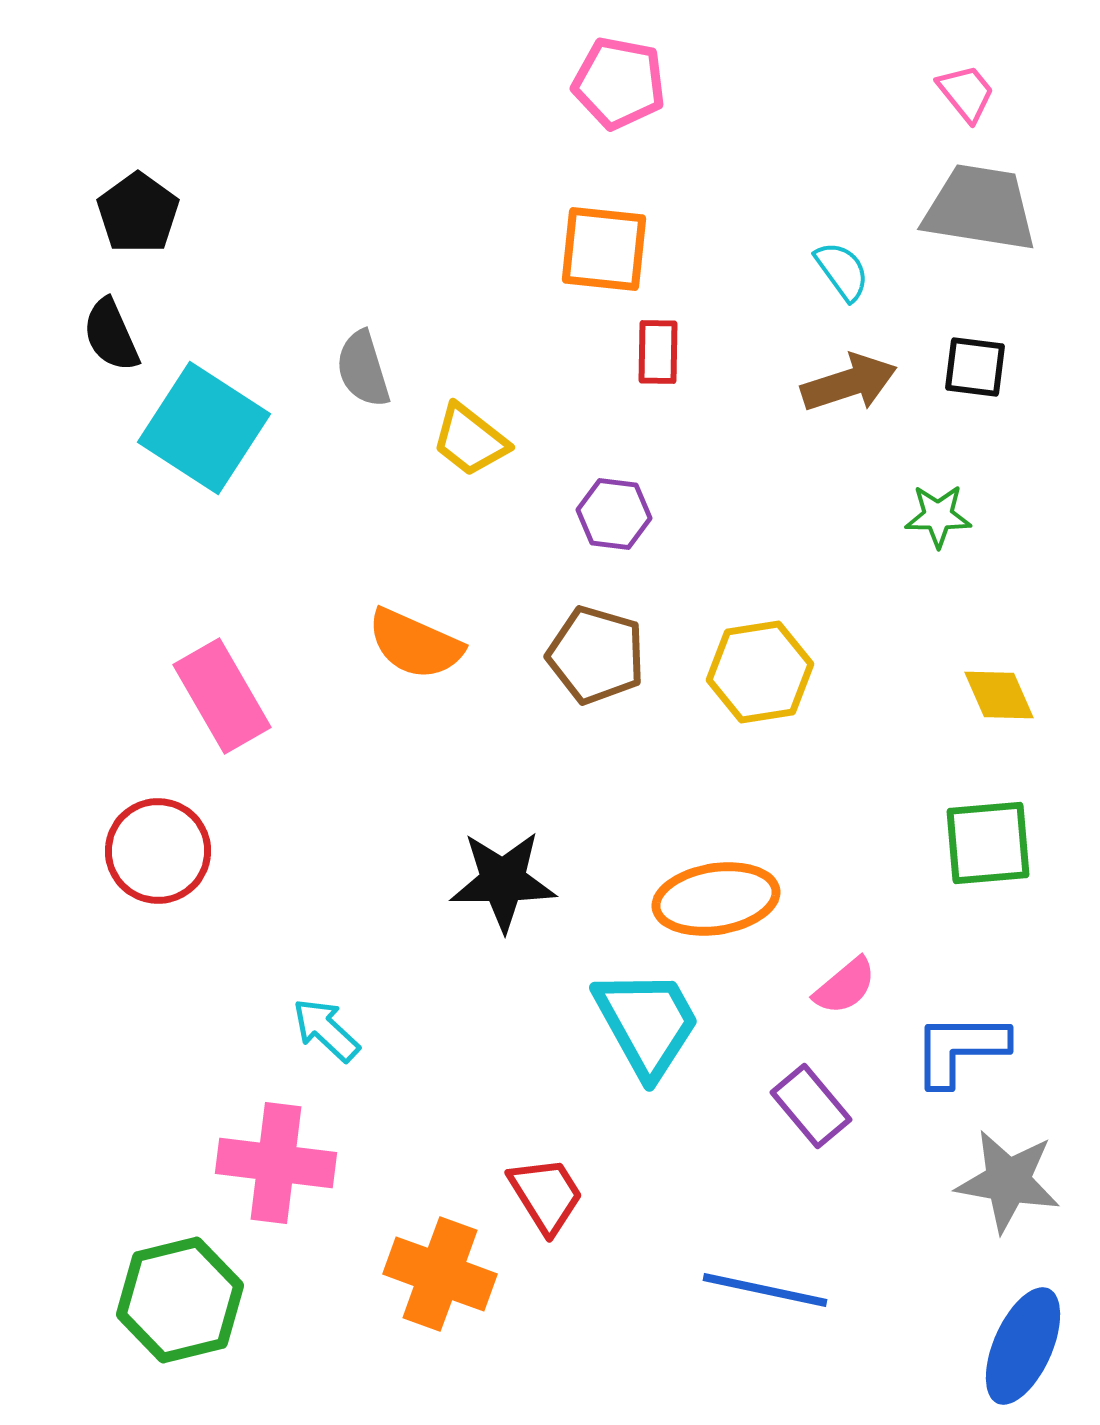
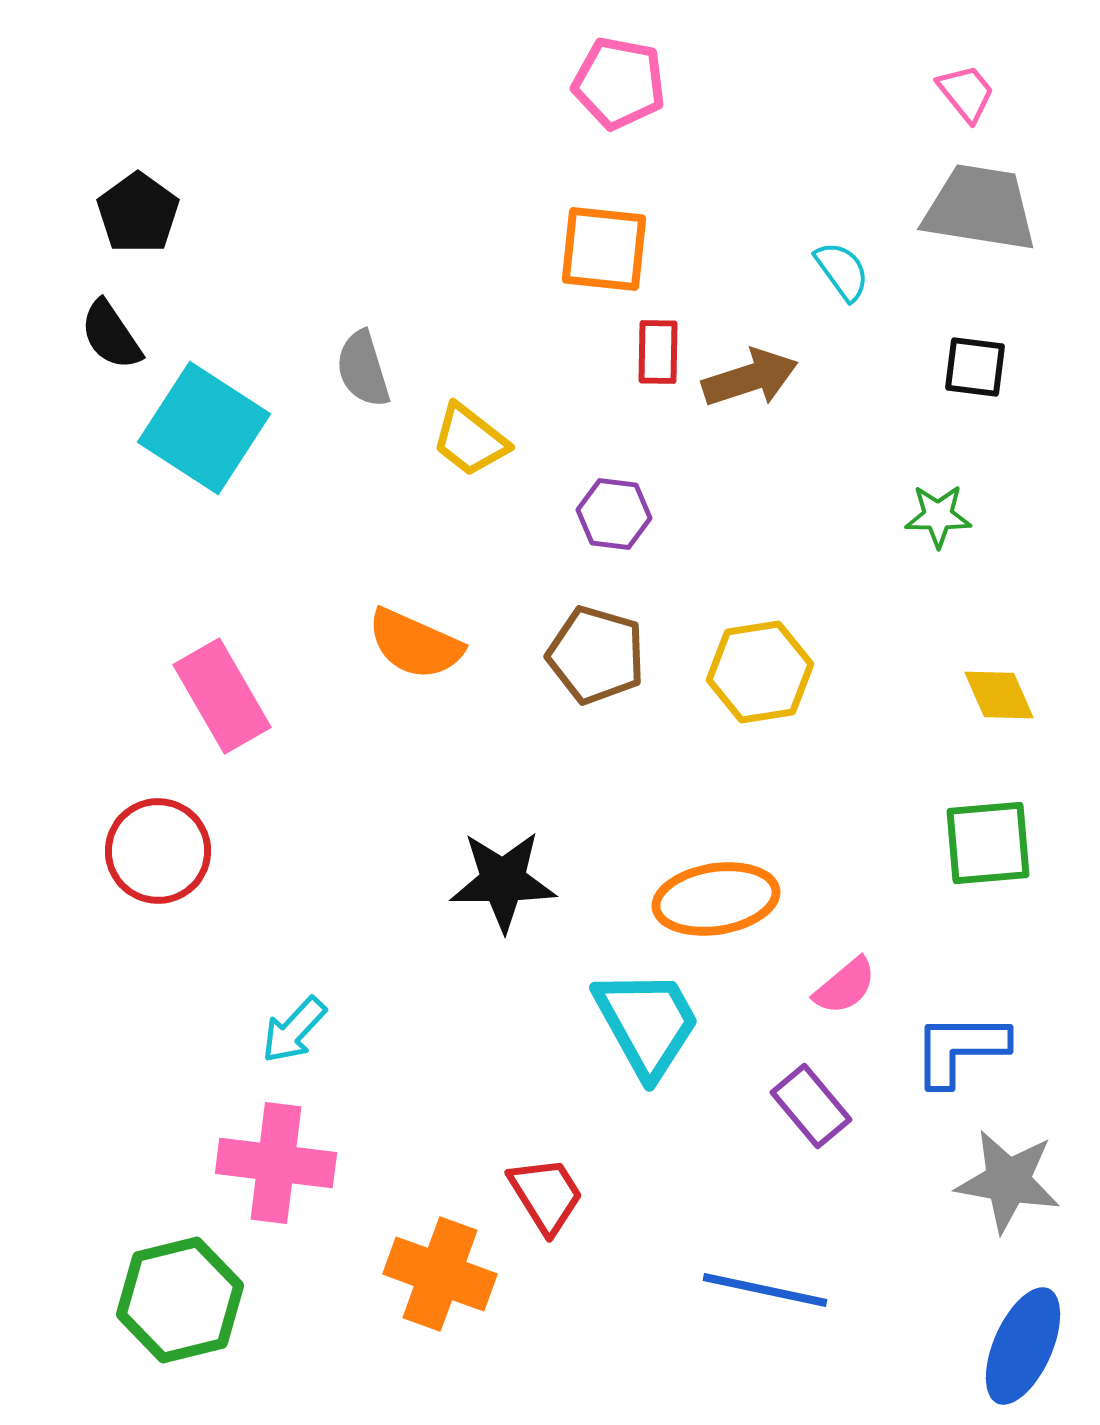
black semicircle: rotated 10 degrees counterclockwise
brown arrow: moved 99 px left, 5 px up
cyan arrow: moved 32 px left; rotated 90 degrees counterclockwise
